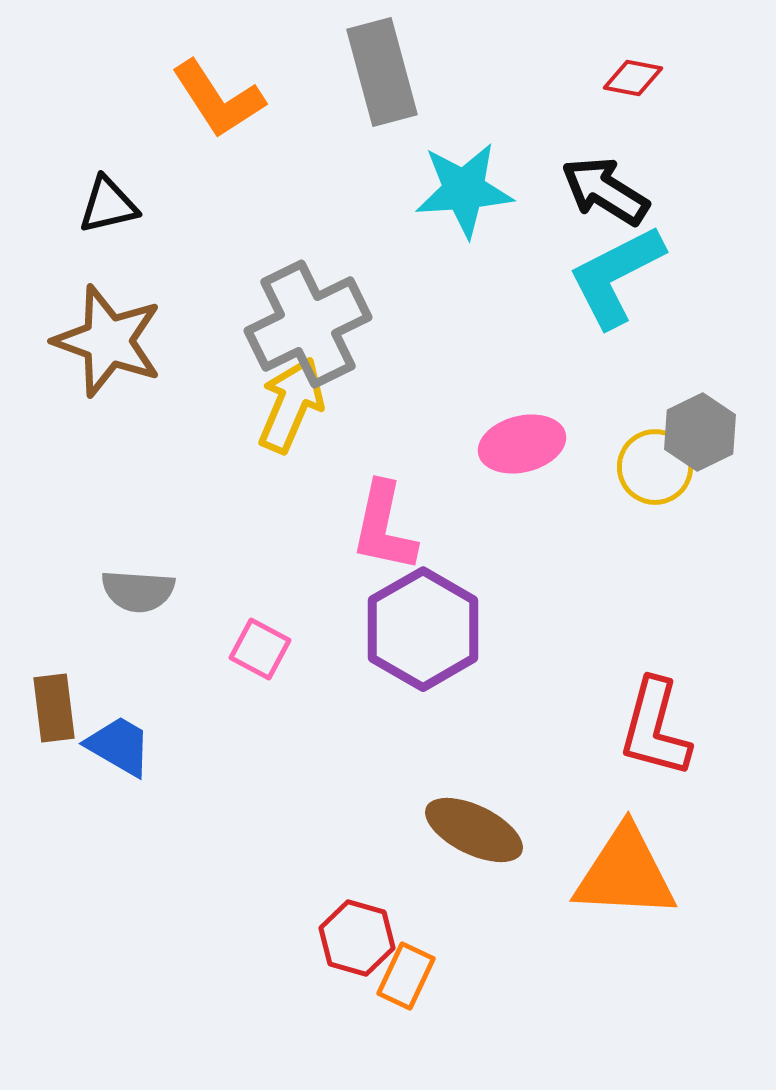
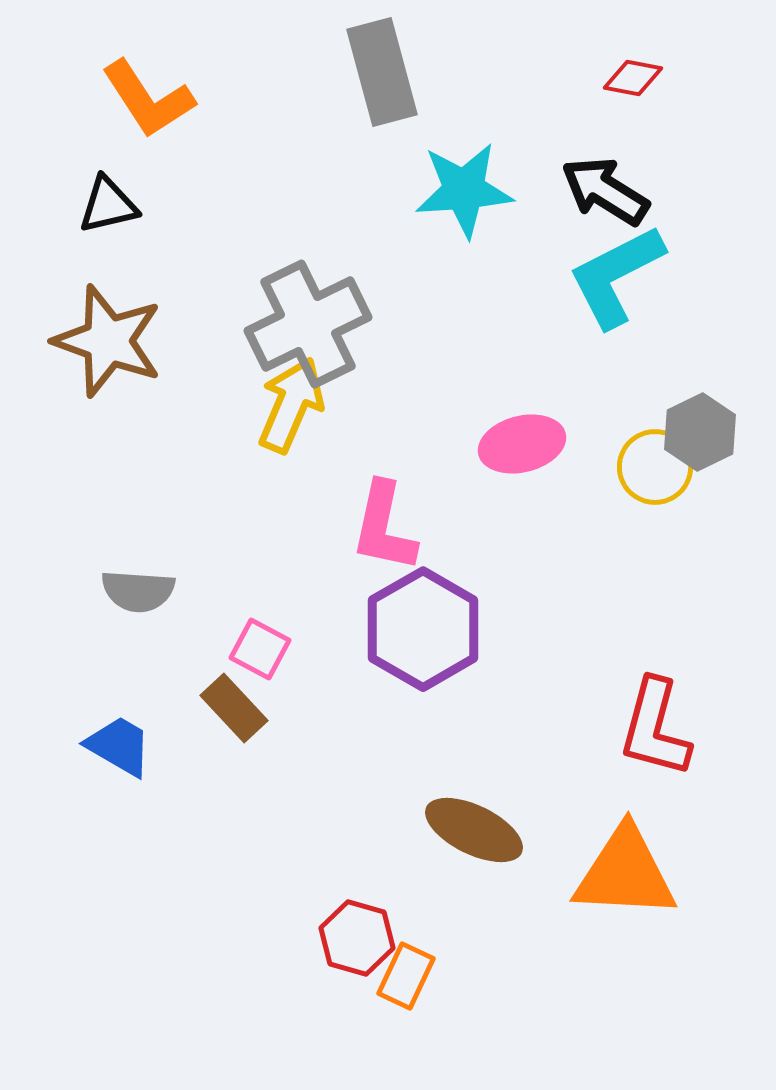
orange L-shape: moved 70 px left
brown rectangle: moved 180 px right; rotated 36 degrees counterclockwise
